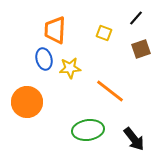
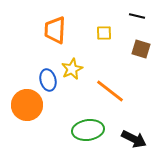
black line: moved 1 px right, 2 px up; rotated 63 degrees clockwise
yellow square: rotated 21 degrees counterclockwise
brown square: rotated 36 degrees clockwise
blue ellipse: moved 4 px right, 21 px down
yellow star: moved 2 px right, 1 px down; rotated 20 degrees counterclockwise
orange circle: moved 3 px down
black arrow: rotated 25 degrees counterclockwise
